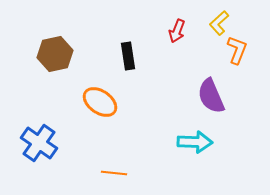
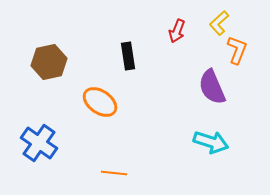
brown hexagon: moved 6 px left, 8 px down
purple semicircle: moved 1 px right, 9 px up
cyan arrow: moved 16 px right; rotated 16 degrees clockwise
